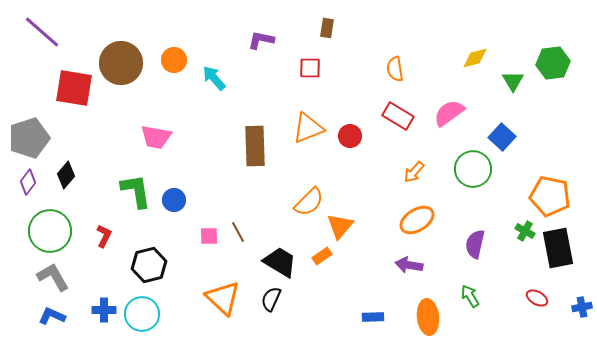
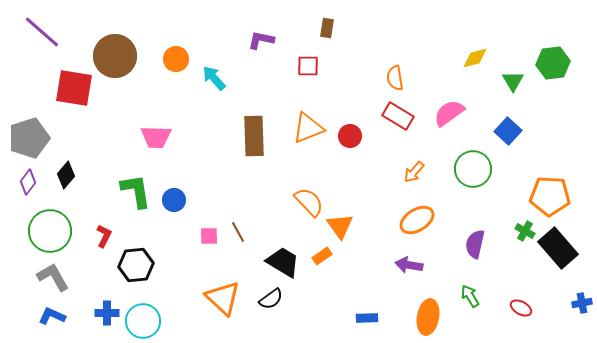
orange circle at (174, 60): moved 2 px right, 1 px up
brown circle at (121, 63): moved 6 px left, 7 px up
red square at (310, 68): moved 2 px left, 2 px up
orange semicircle at (395, 69): moved 9 px down
pink trapezoid at (156, 137): rotated 8 degrees counterclockwise
blue square at (502, 137): moved 6 px right, 6 px up
brown rectangle at (255, 146): moved 1 px left, 10 px up
orange pentagon at (550, 196): rotated 9 degrees counterclockwise
orange semicircle at (309, 202): rotated 88 degrees counterclockwise
orange triangle at (340, 226): rotated 16 degrees counterclockwise
black rectangle at (558, 248): rotated 30 degrees counterclockwise
black trapezoid at (280, 262): moved 3 px right
black hexagon at (149, 265): moved 13 px left; rotated 8 degrees clockwise
red ellipse at (537, 298): moved 16 px left, 10 px down
black semicircle at (271, 299): rotated 150 degrees counterclockwise
blue cross at (582, 307): moved 4 px up
blue cross at (104, 310): moved 3 px right, 3 px down
cyan circle at (142, 314): moved 1 px right, 7 px down
blue rectangle at (373, 317): moved 6 px left, 1 px down
orange ellipse at (428, 317): rotated 16 degrees clockwise
